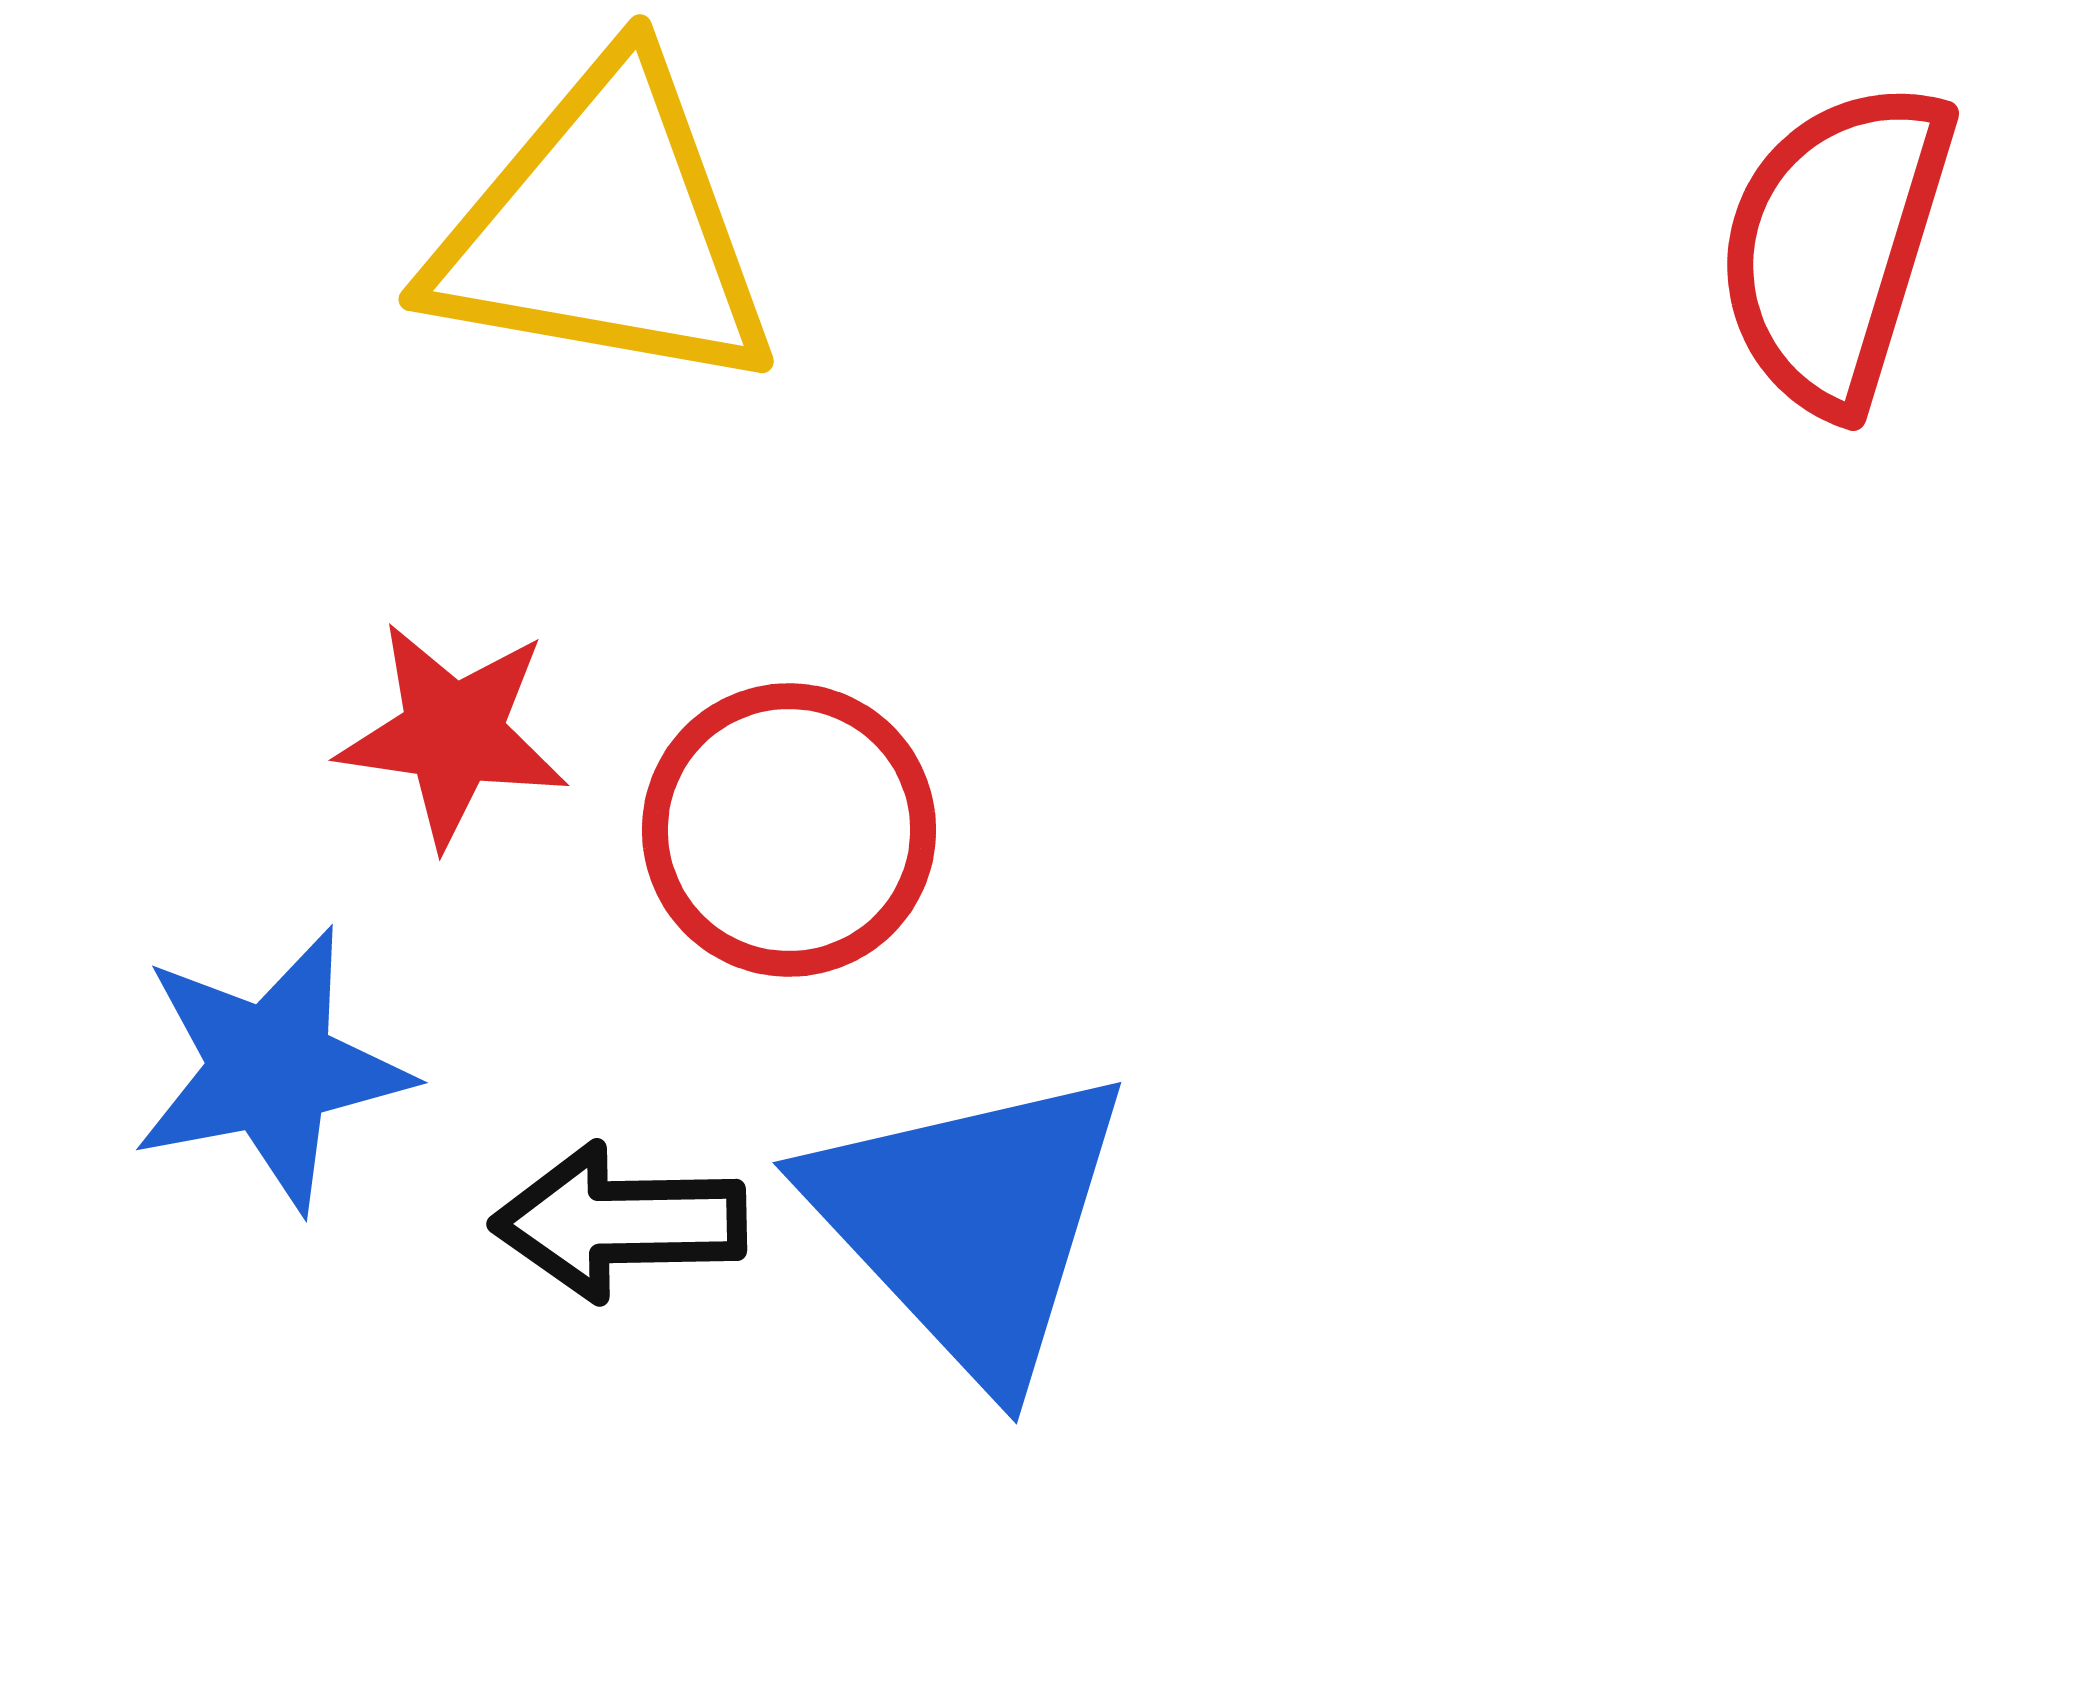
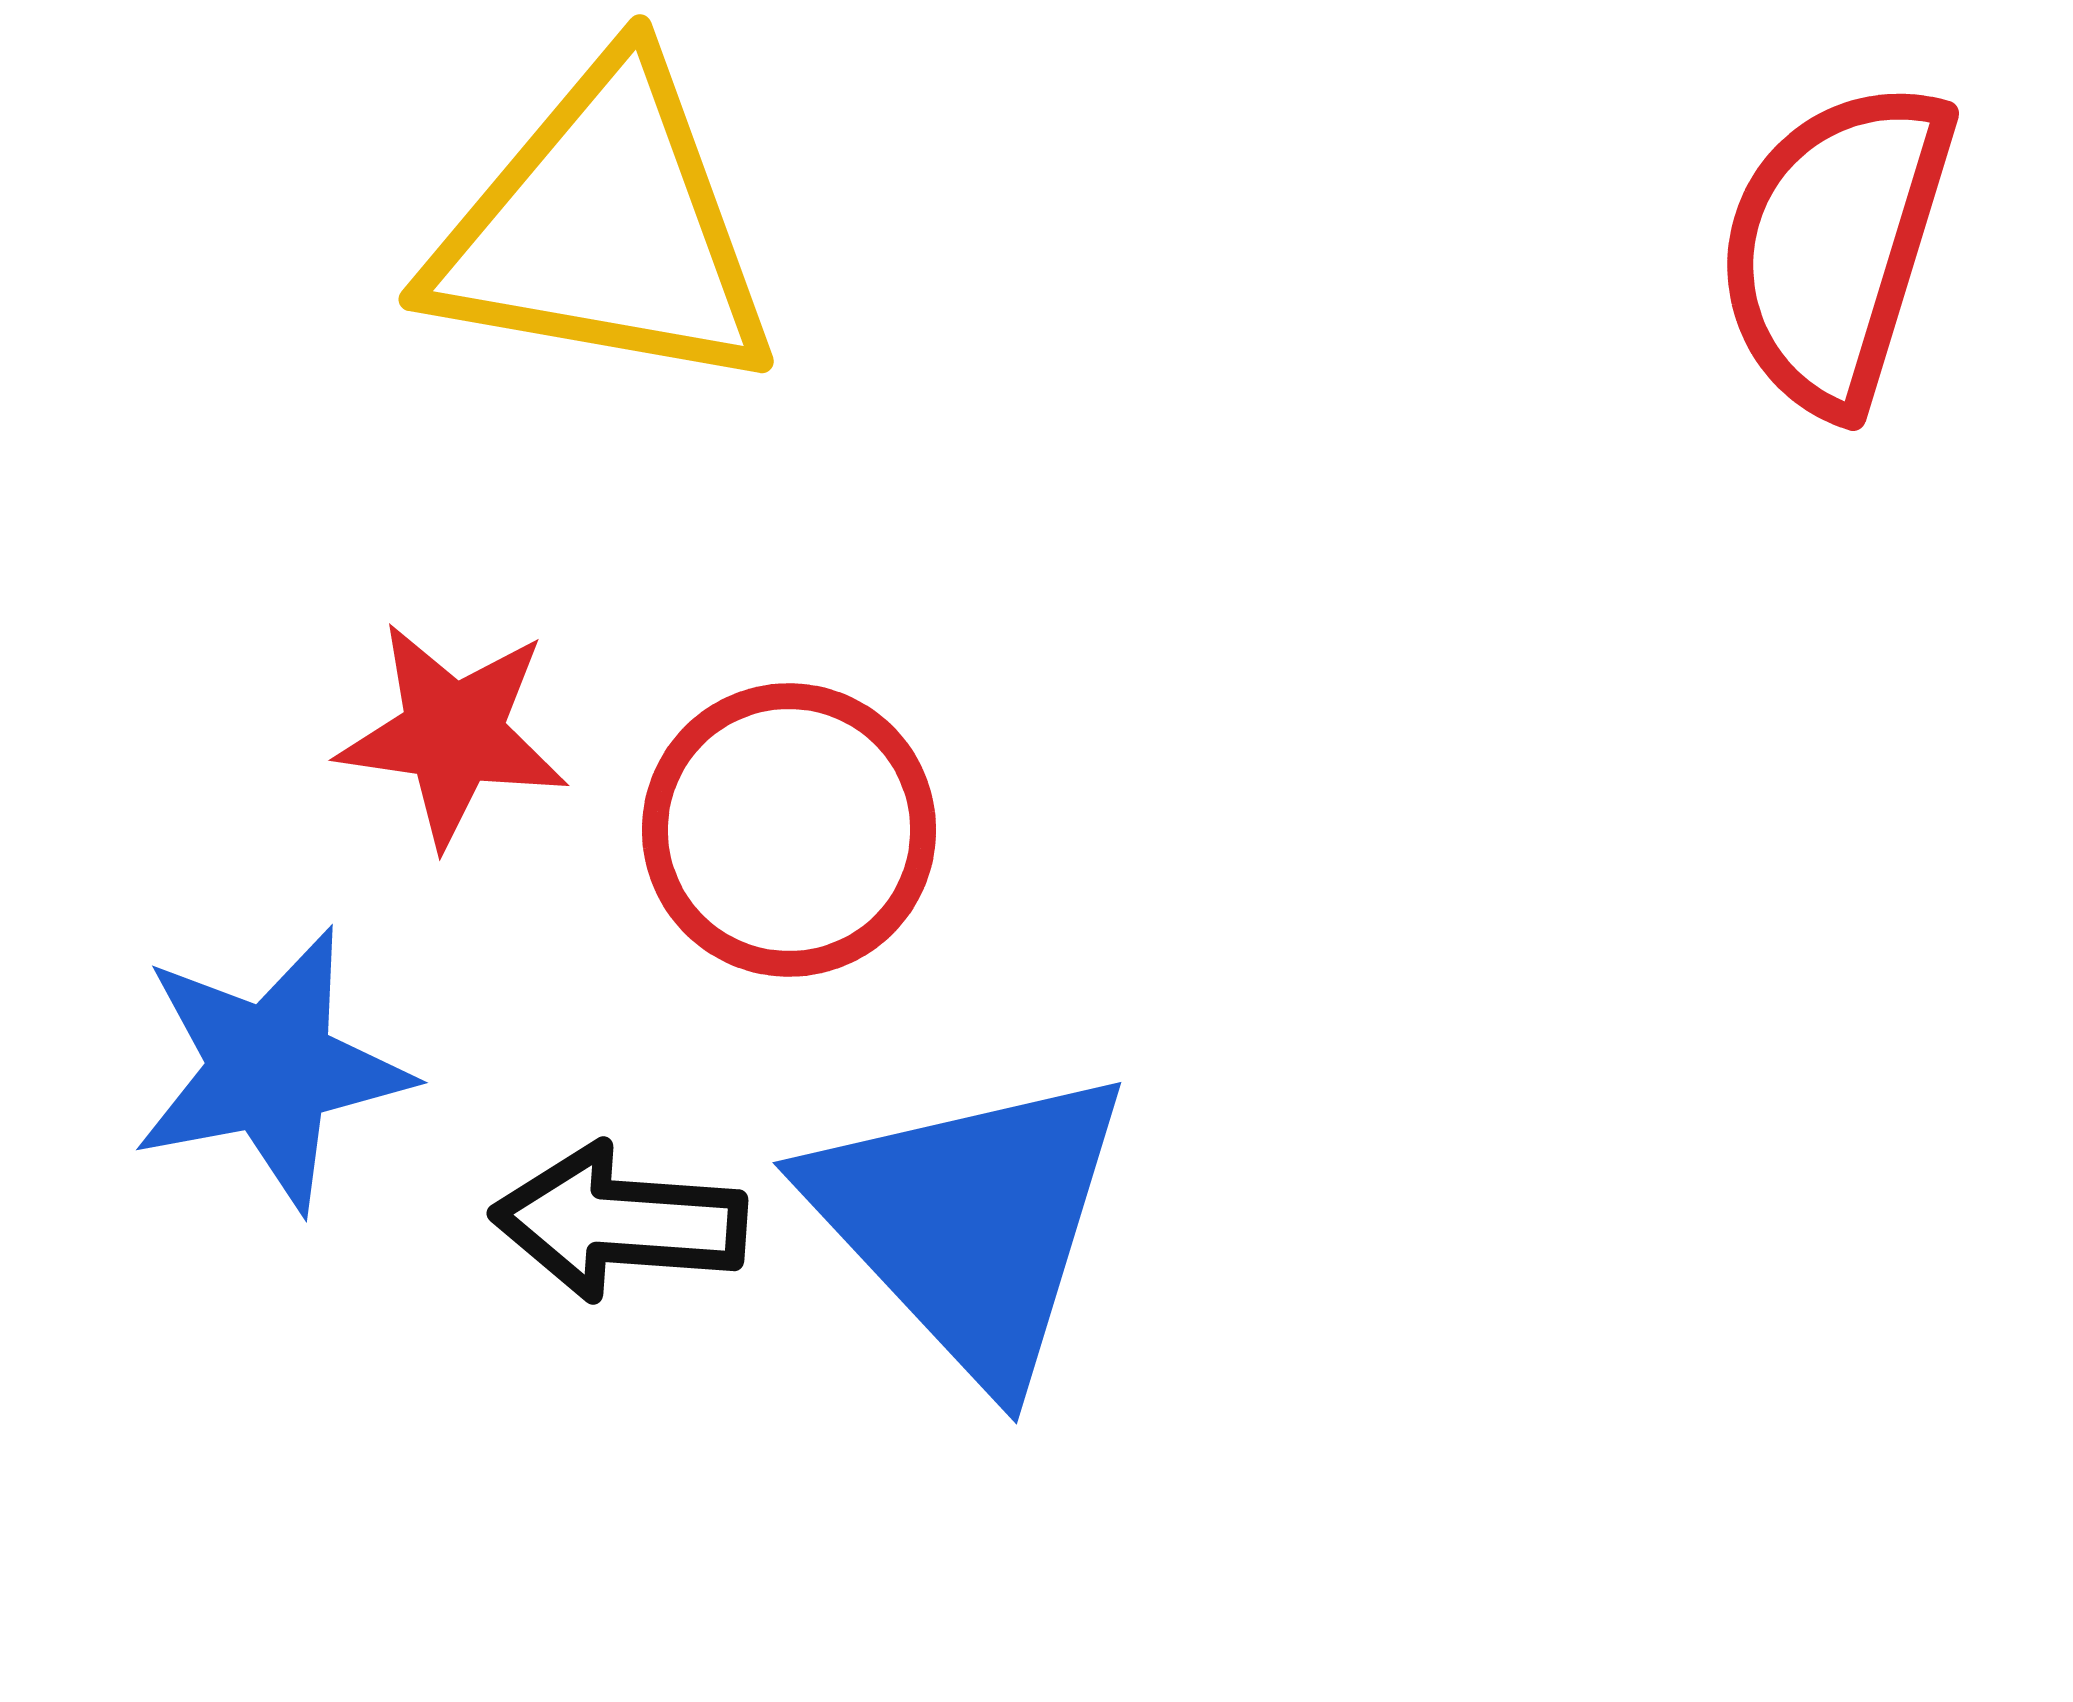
black arrow: rotated 5 degrees clockwise
